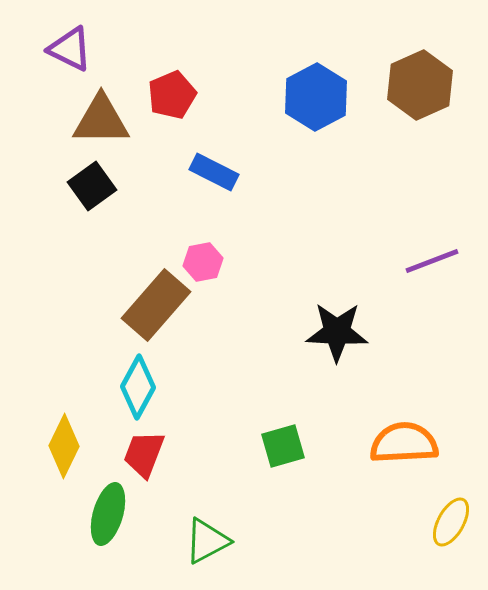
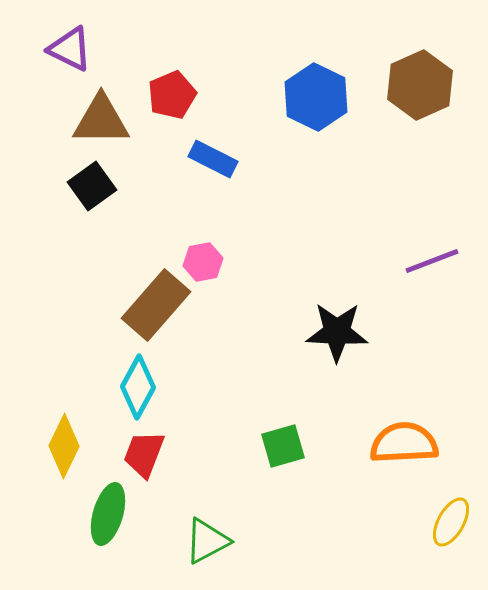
blue hexagon: rotated 6 degrees counterclockwise
blue rectangle: moved 1 px left, 13 px up
